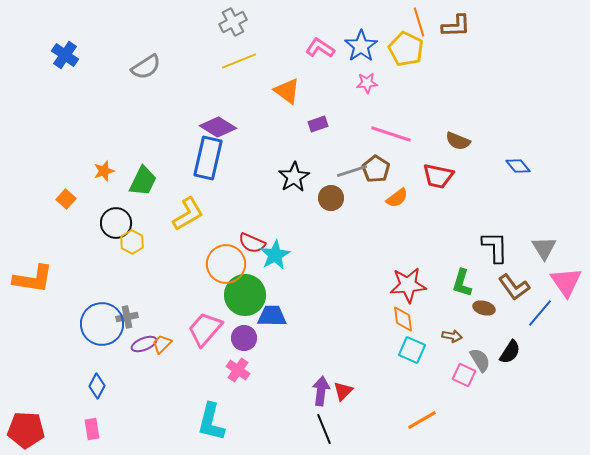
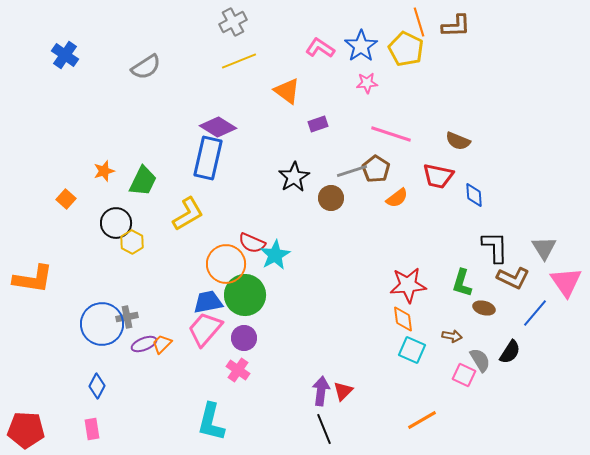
blue diamond at (518, 166): moved 44 px left, 29 px down; rotated 35 degrees clockwise
brown L-shape at (514, 287): moved 1 px left, 9 px up; rotated 28 degrees counterclockwise
blue line at (540, 313): moved 5 px left
blue trapezoid at (272, 316): moved 64 px left, 14 px up; rotated 12 degrees counterclockwise
